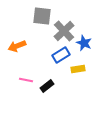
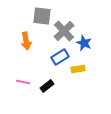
orange arrow: moved 9 px right, 5 px up; rotated 78 degrees counterclockwise
blue rectangle: moved 1 px left, 2 px down
pink line: moved 3 px left, 2 px down
